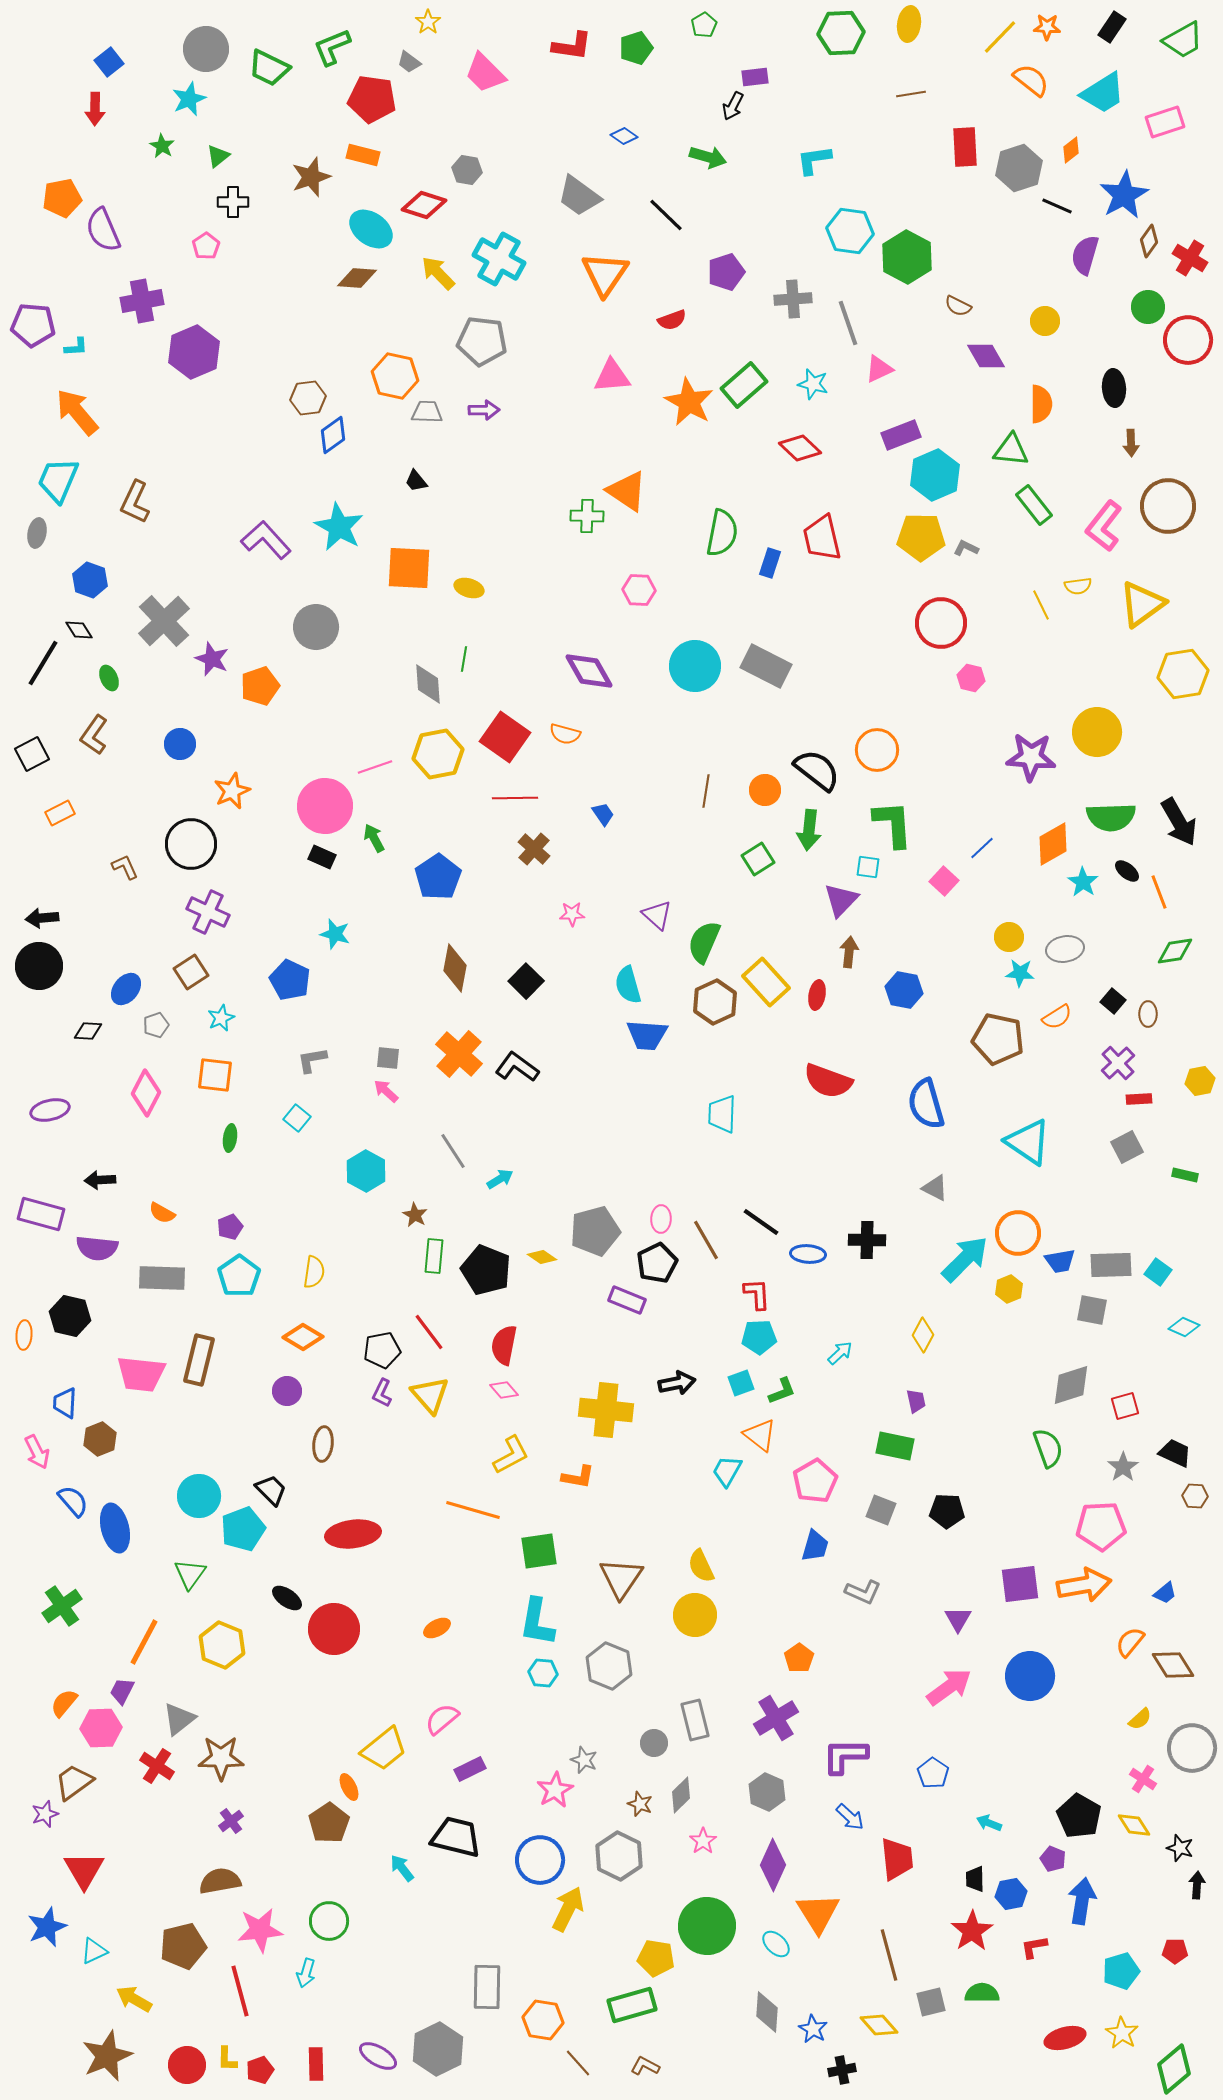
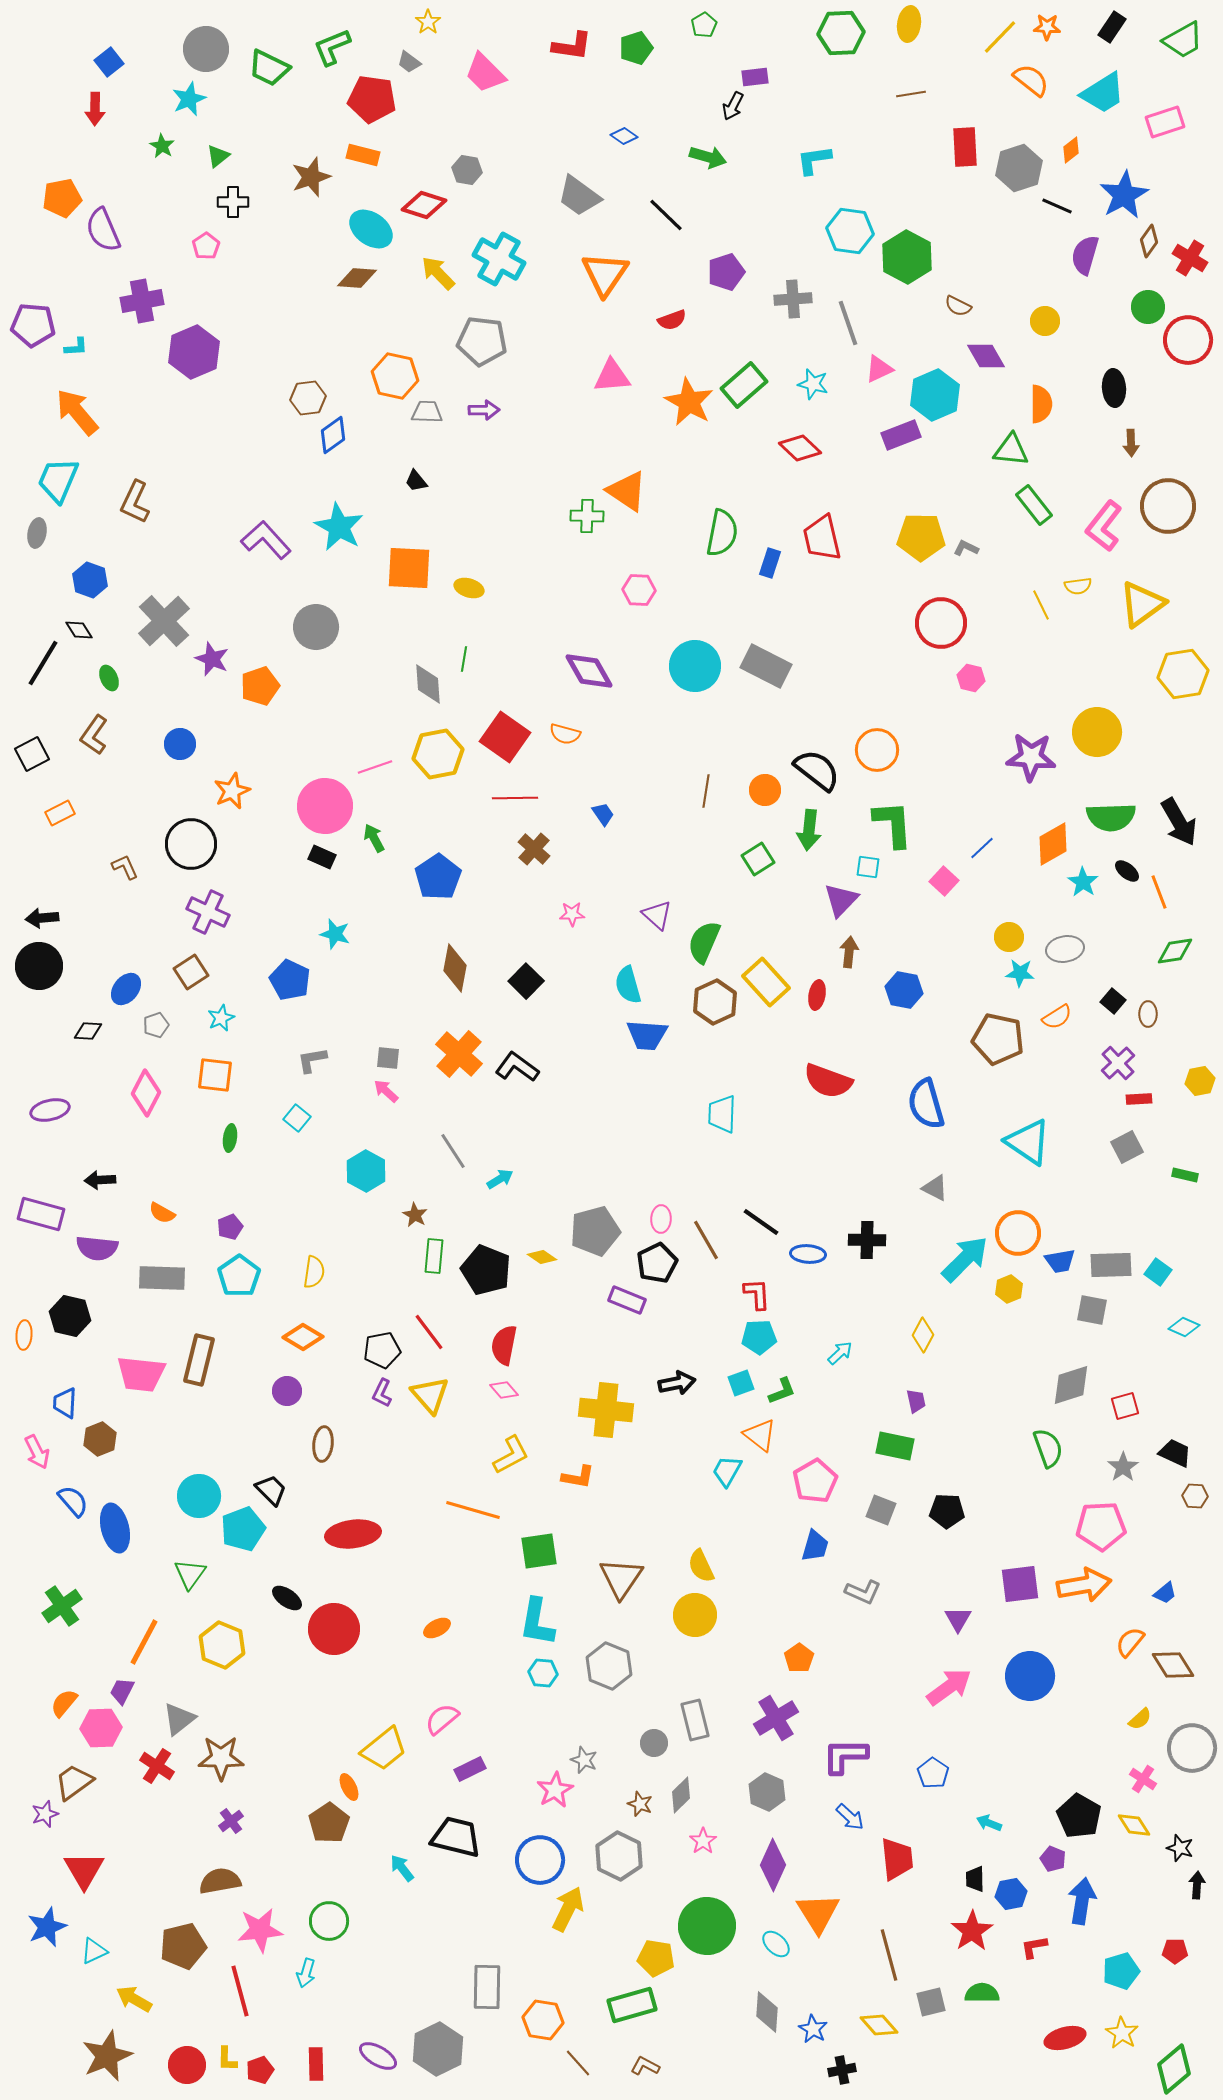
cyan hexagon at (935, 475): moved 80 px up
